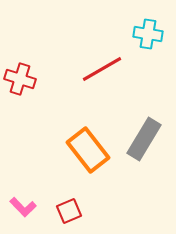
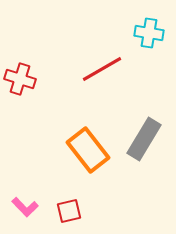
cyan cross: moved 1 px right, 1 px up
pink L-shape: moved 2 px right
red square: rotated 10 degrees clockwise
